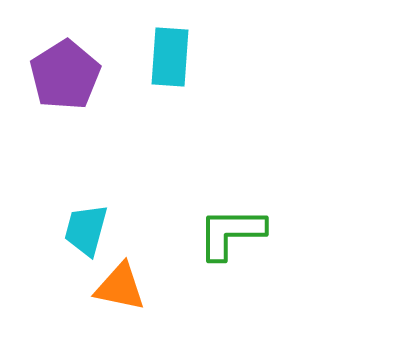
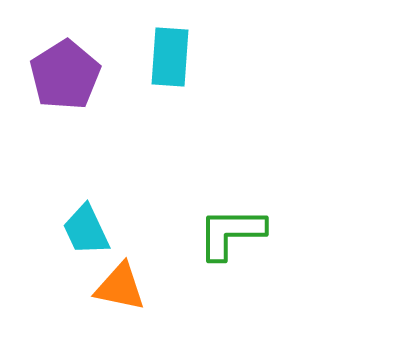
cyan trapezoid: rotated 40 degrees counterclockwise
